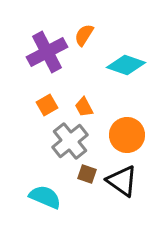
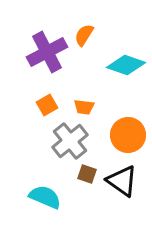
orange trapezoid: rotated 55 degrees counterclockwise
orange circle: moved 1 px right
